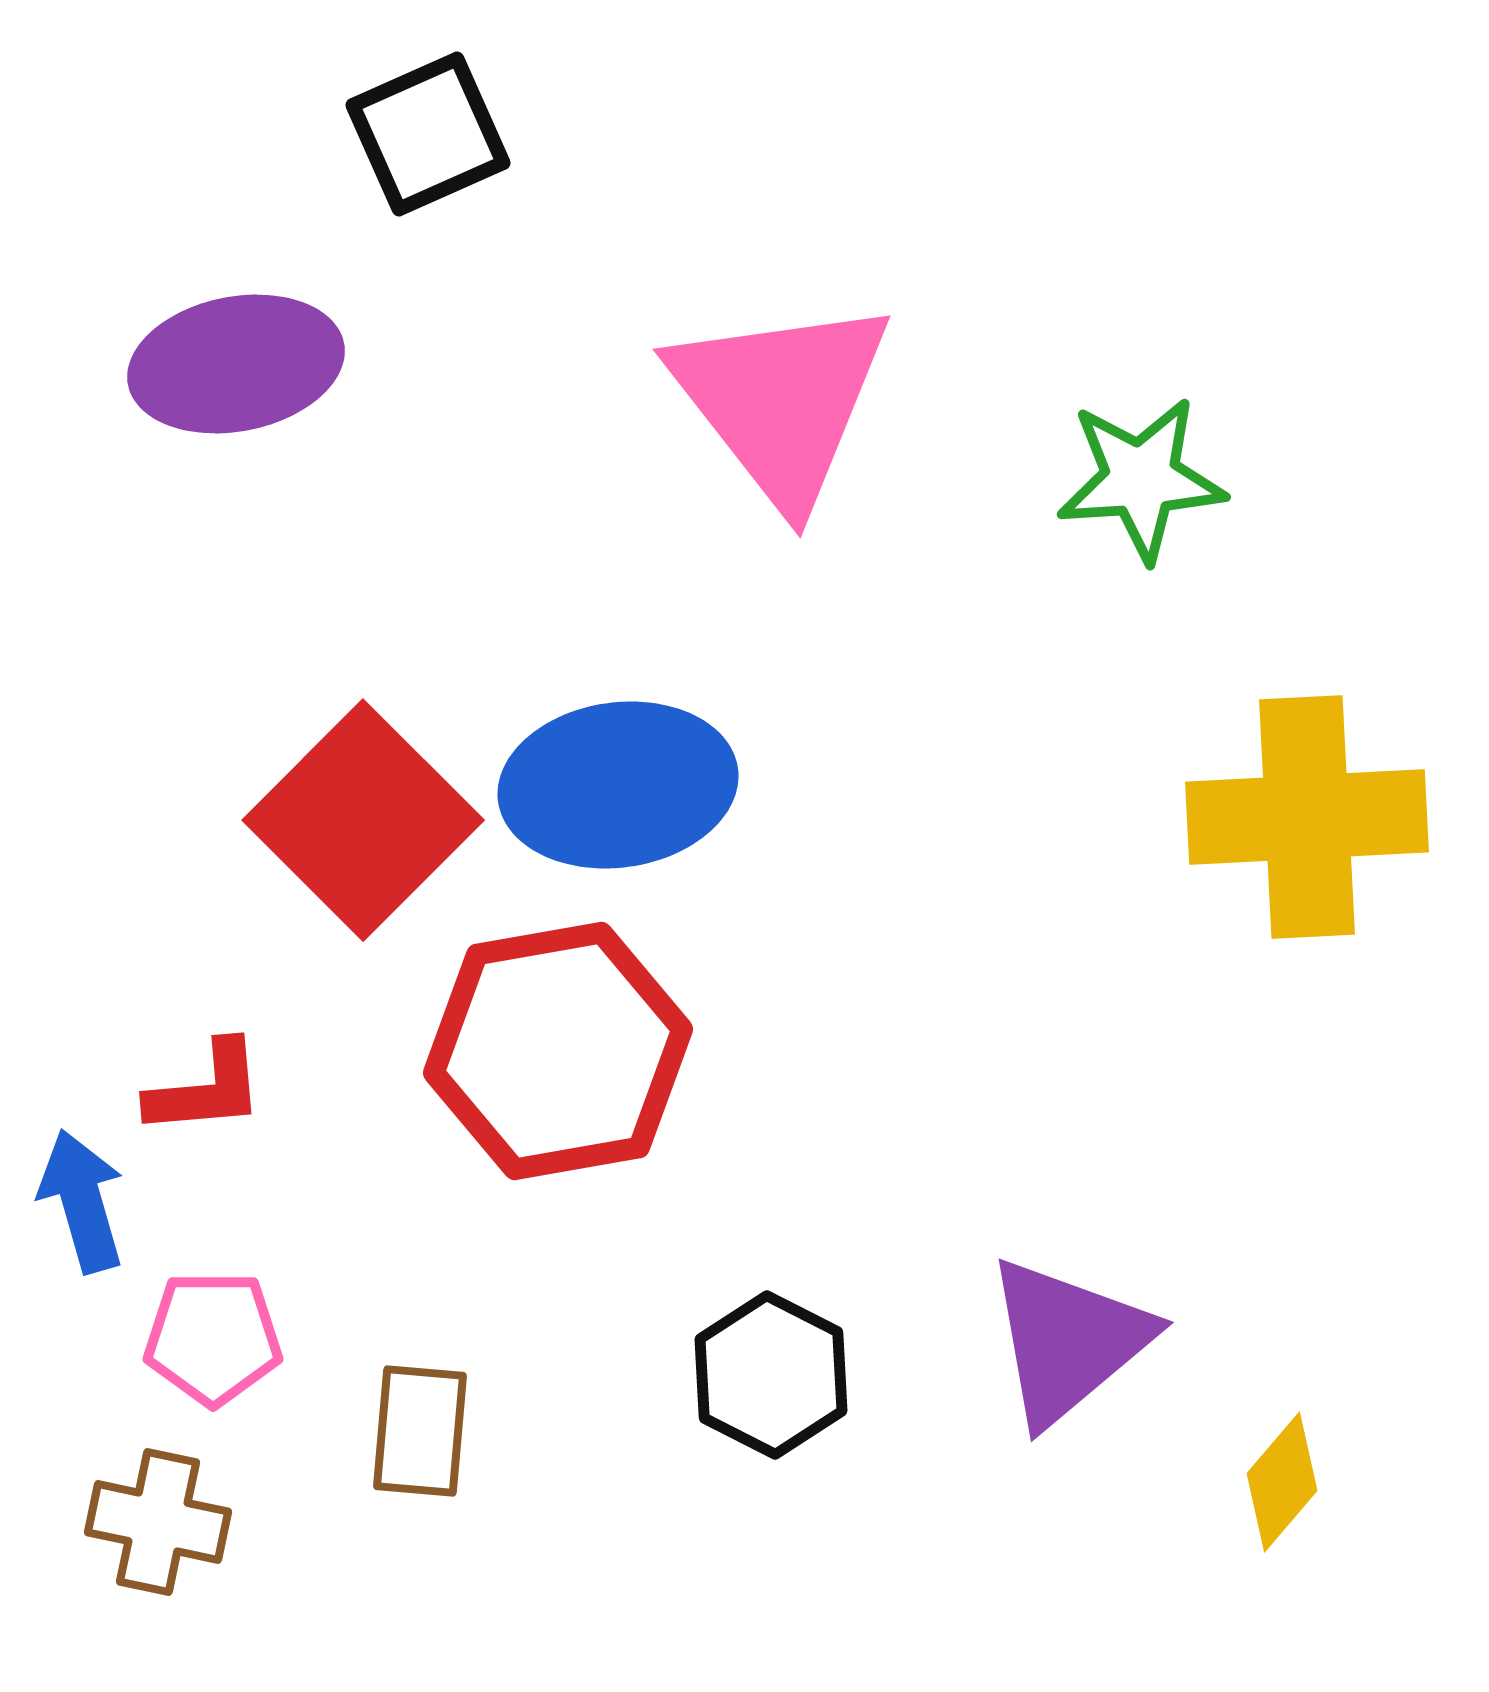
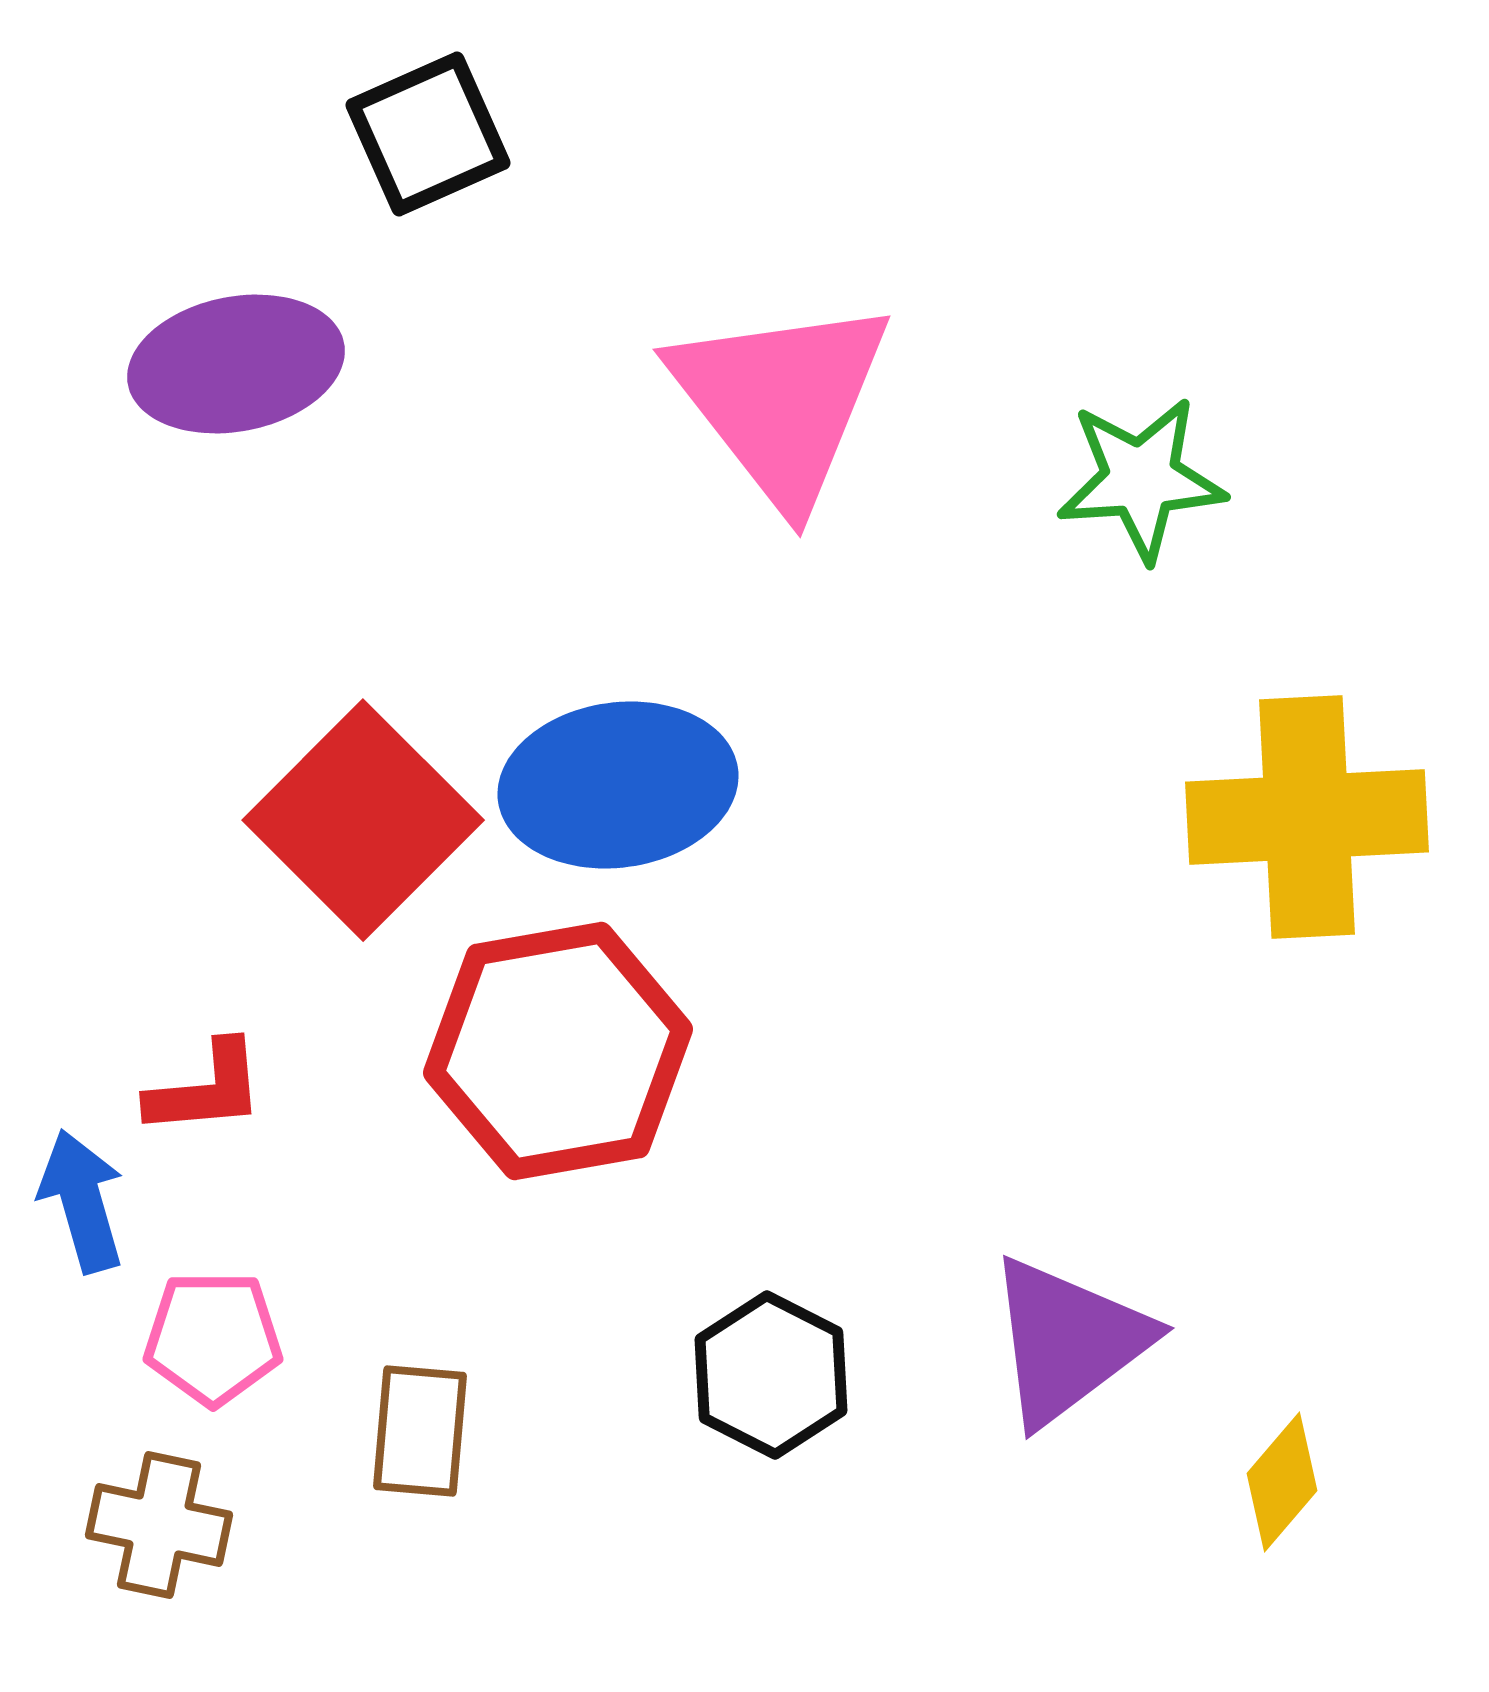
purple triangle: rotated 3 degrees clockwise
brown cross: moved 1 px right, 3 px down
